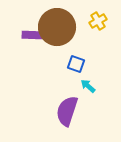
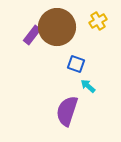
purple rectangle: rotated 54 degrees counterclockwise
